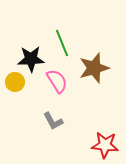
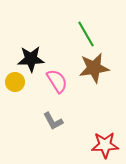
green line: moved 24 px right, 9 px up; rotated 8 degrees counterclockwise
brown star: rotated 8 degrees clockwise
red star: rotated 8 degrees counterclockwise
